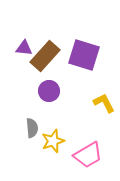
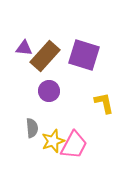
yellow L-shape: rotated 15 degrees clockwise
pink trapezoid: moved 14 px left, 10 px up; rotated 32 degrees counterclockwise
